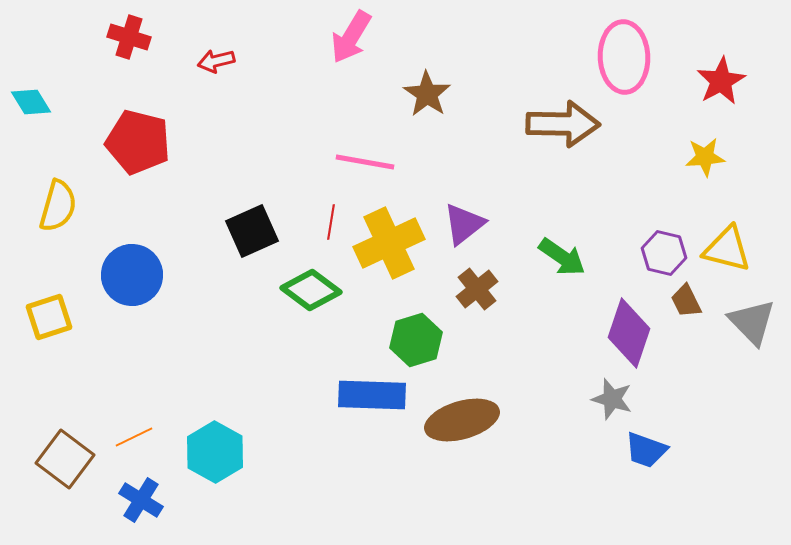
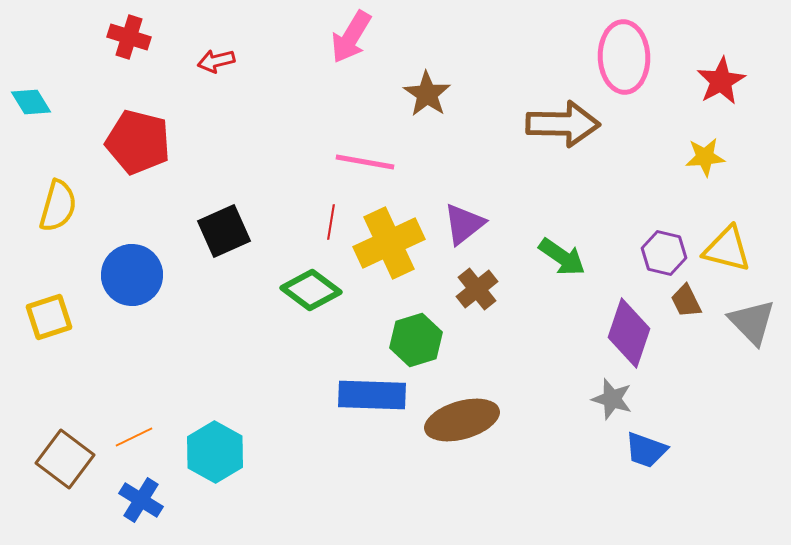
black square: moved 28 px left
